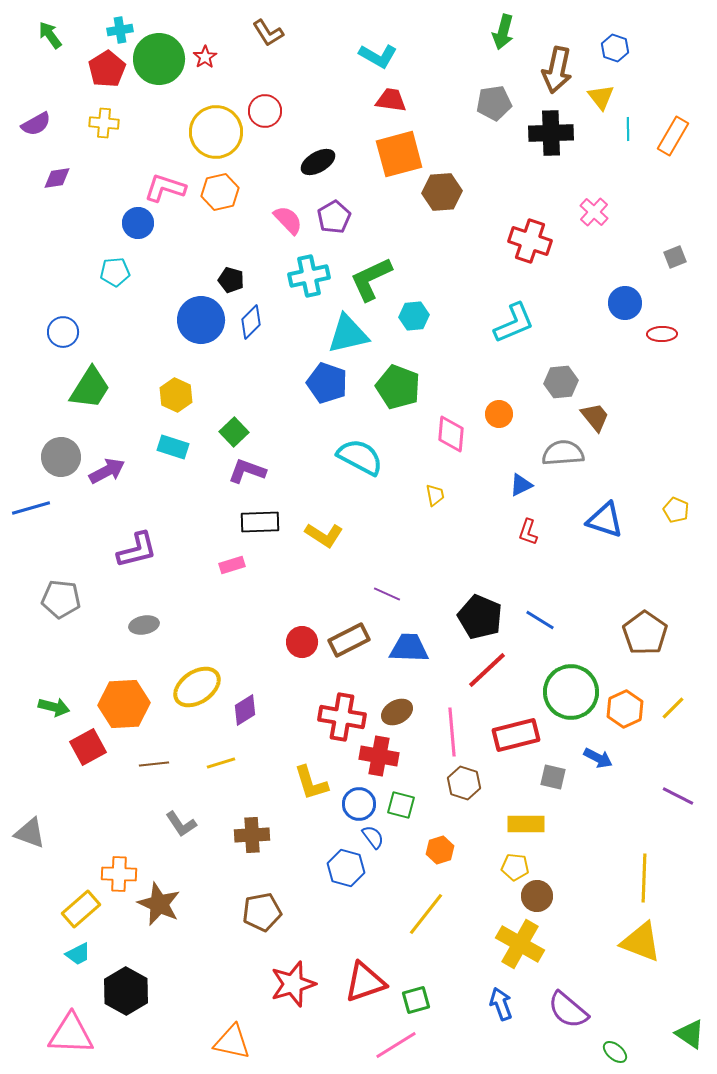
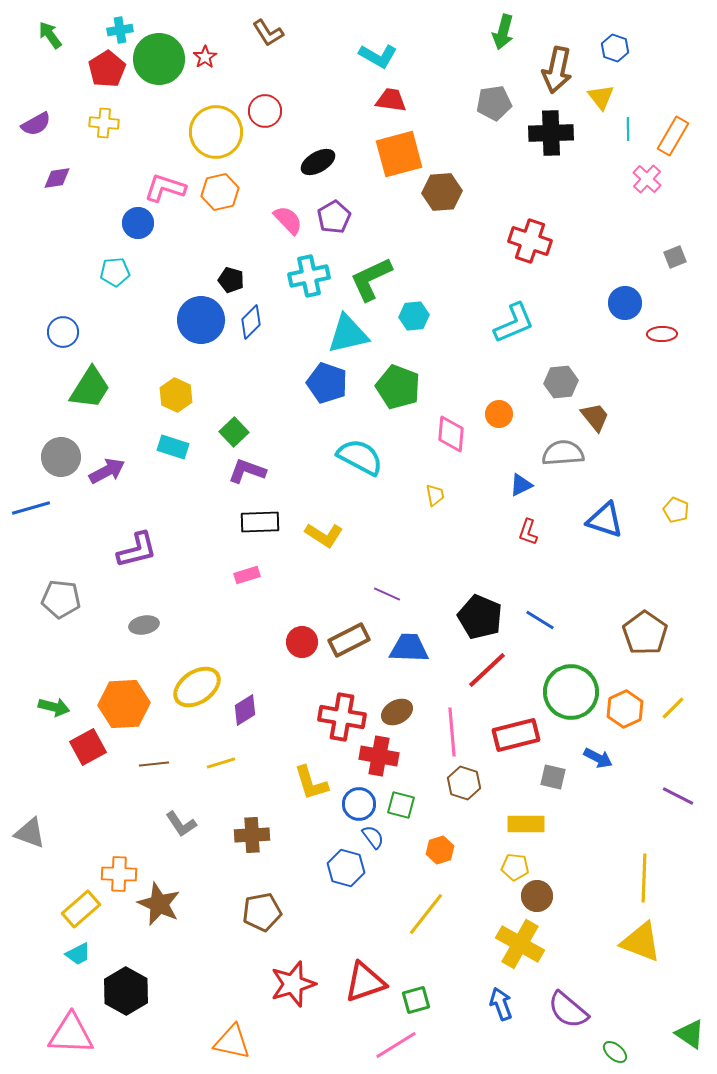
pink cross at (594, 212): moved 53 px right, 33 px up
pink rectangle at (232, 565): moved 15 px right, 10 px down
